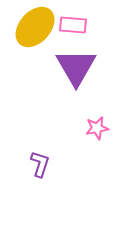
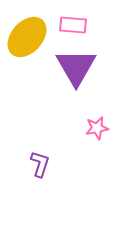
yellow ellipse: moved 8 px left, 10 px down
